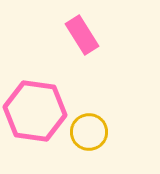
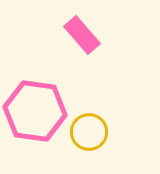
pink rectangle: rotated 9 degrees counterclockwise
